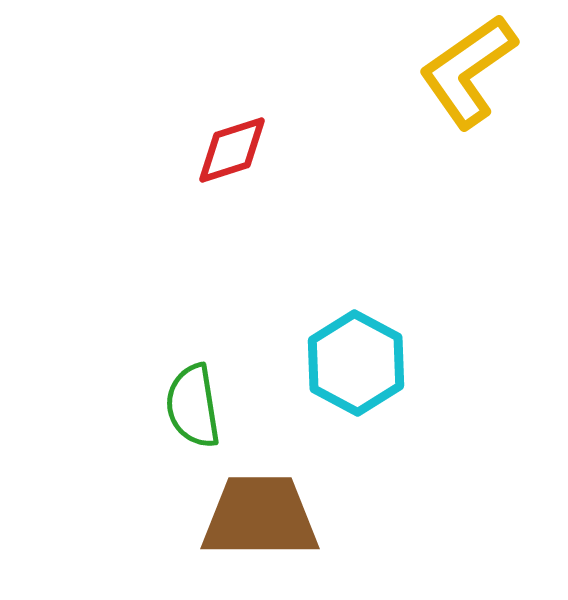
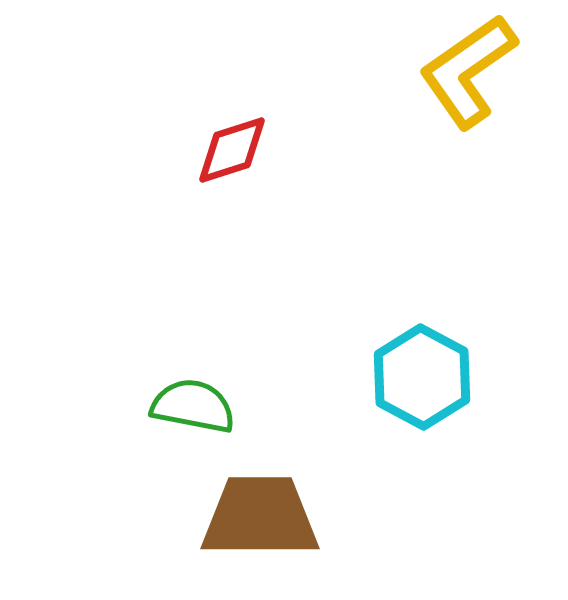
cyan hexagon: moved 66 px right, 14 px down
green semicircle: rotated 110 degrees clockwise
